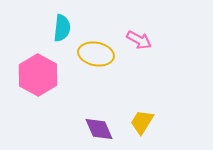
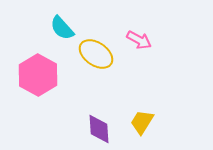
cyan semicircle: rotated 132 degrees clockwise
yellow ellipse: rotated 24 degrees clockwise
purple diamond: rotated 20 degrees clockwise
